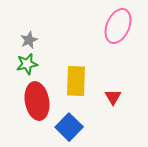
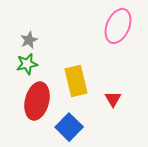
yellow rectangle: rotated 16 degrees counterclockwise
red triangle: moved 2 px down
red ellipse: rotated 24 degrees clockwise
